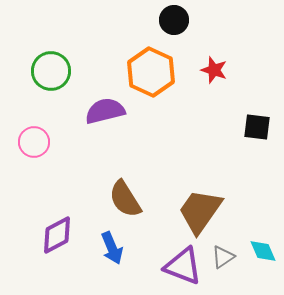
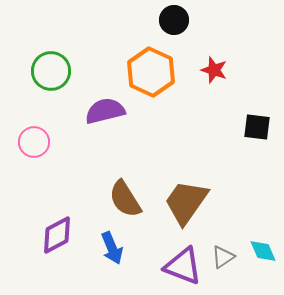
brown trapezoid: moved 14 px left, 9 px up
